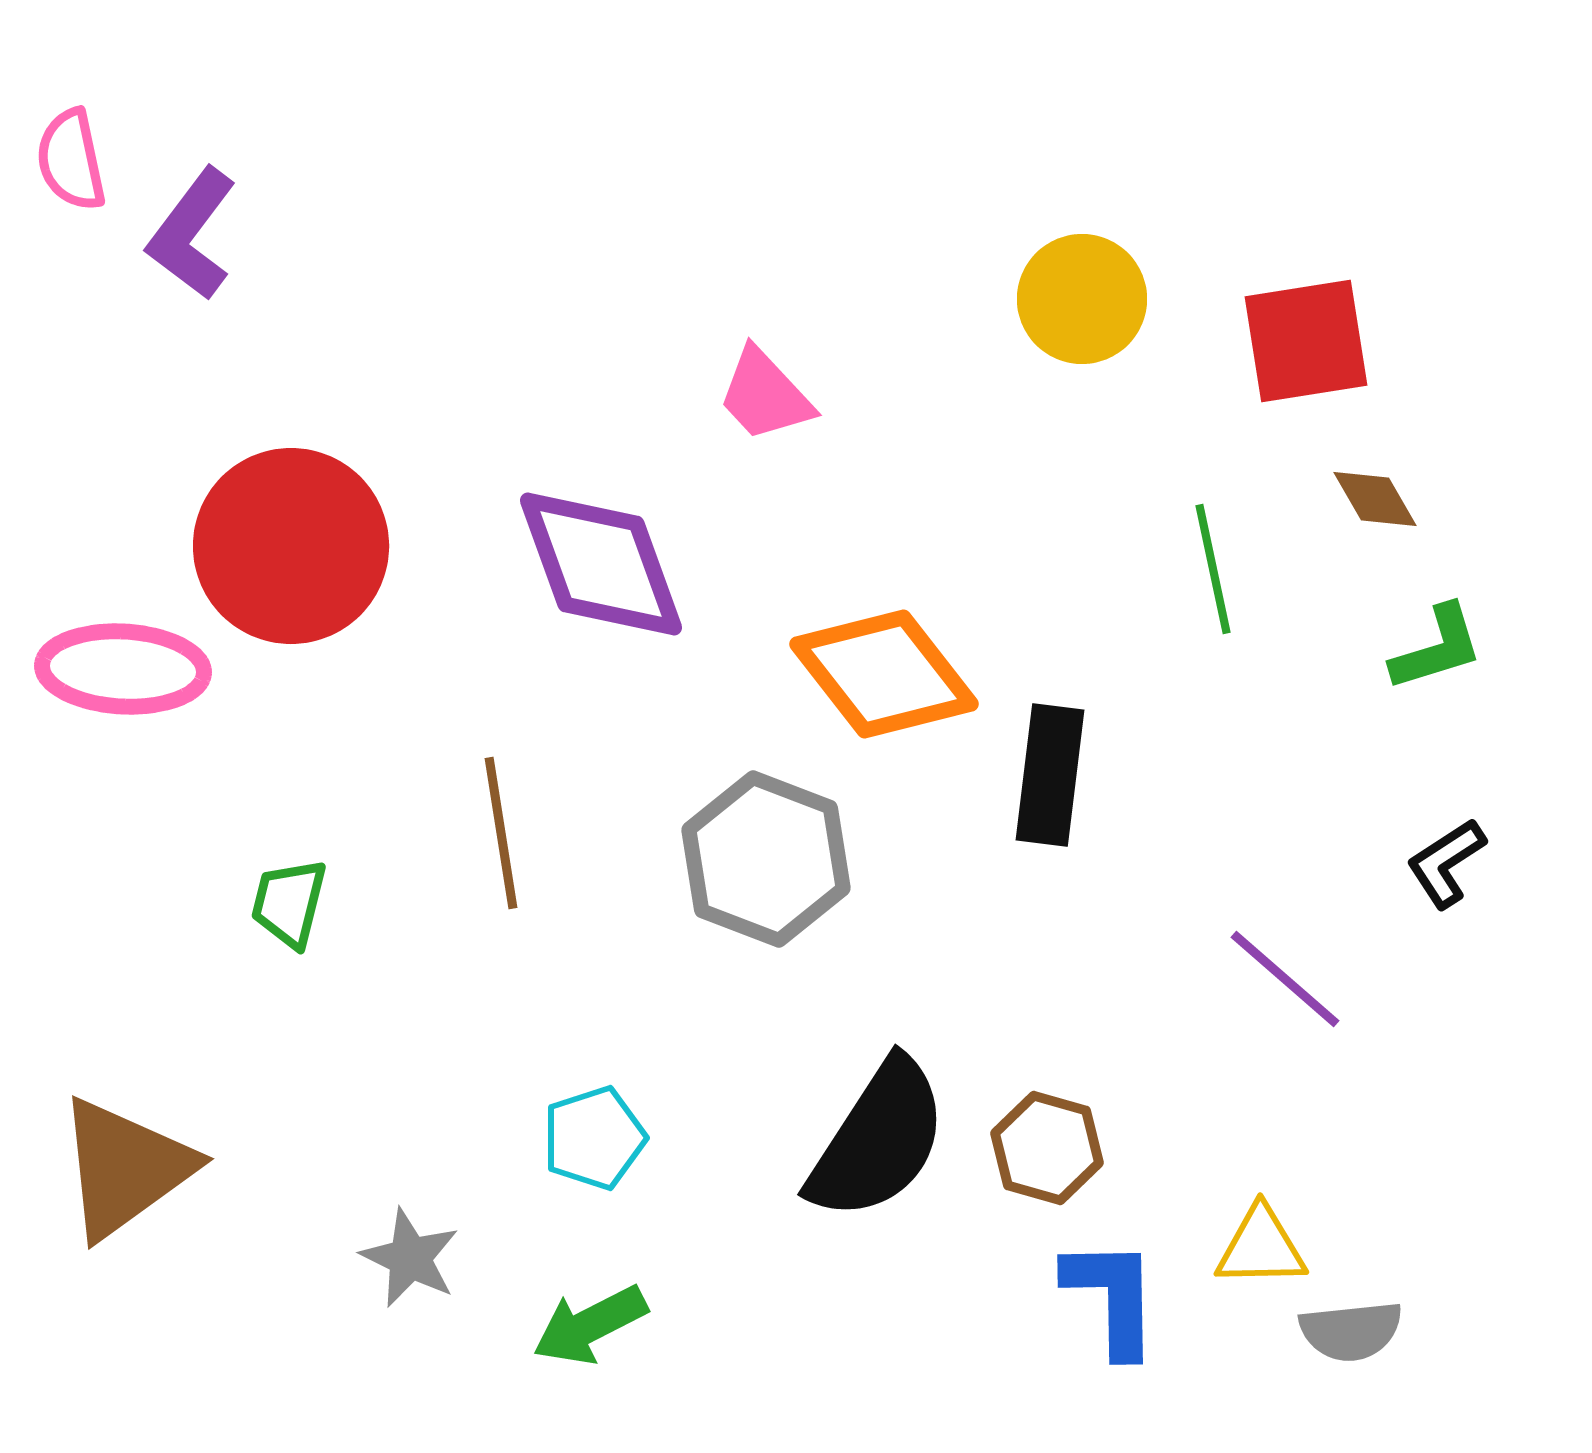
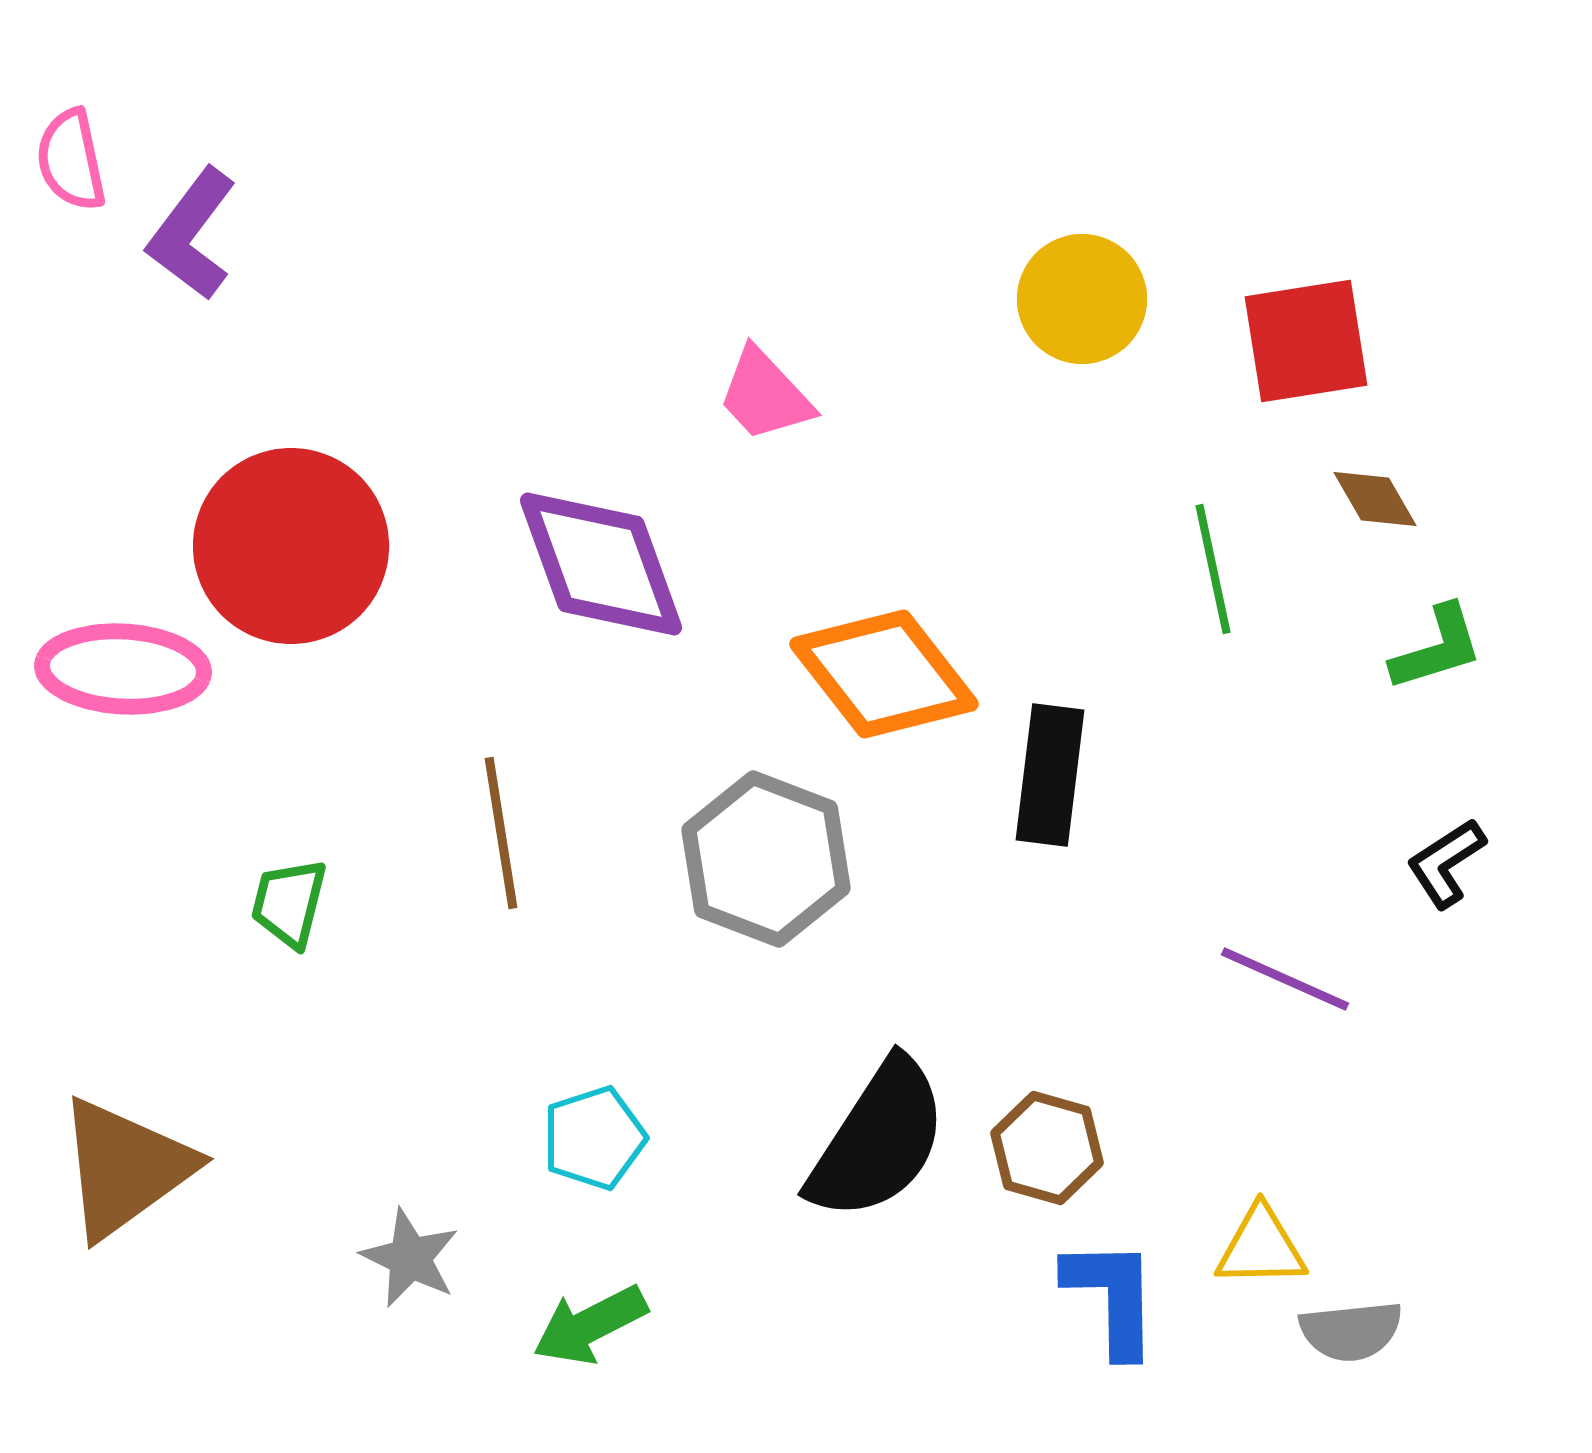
purple line: rotated 17 degrees counterclockwise
